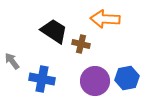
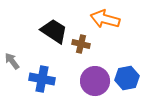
orange arrow: rotated 12 degrees clockwise
